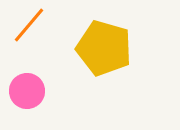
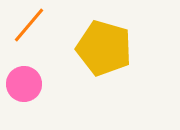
pink circle: moved 3 px left, 7 px up
